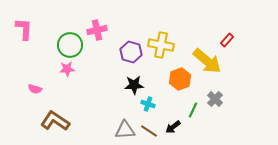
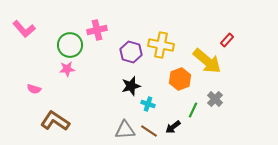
pink L-shape: rotated 135 degrees clockwise
black star: moved 3 px left, 1 px down; rotated 12 degrees counterclockwise
pink semicircle: moved 1 px left
